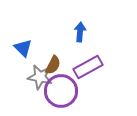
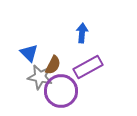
blue arrow: moved 2 px right, 1 px down
blue triangle: moved 6 px right, 5 px down
